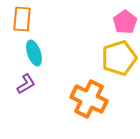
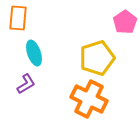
orange rectangle: moved 4 px left, 1 px up
yellow pentagon: moved 22 px left
